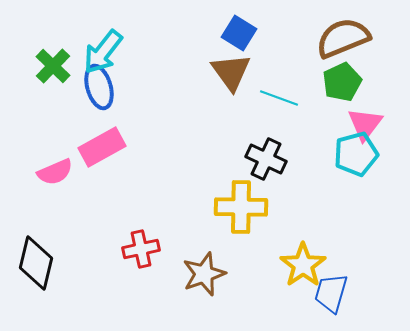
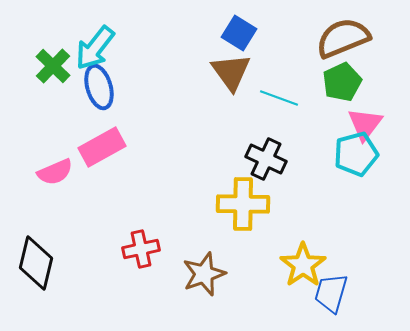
cyan arrow: moved 8 px left, 4 px up
yellow cross: moved 2 px right, 3 px up
